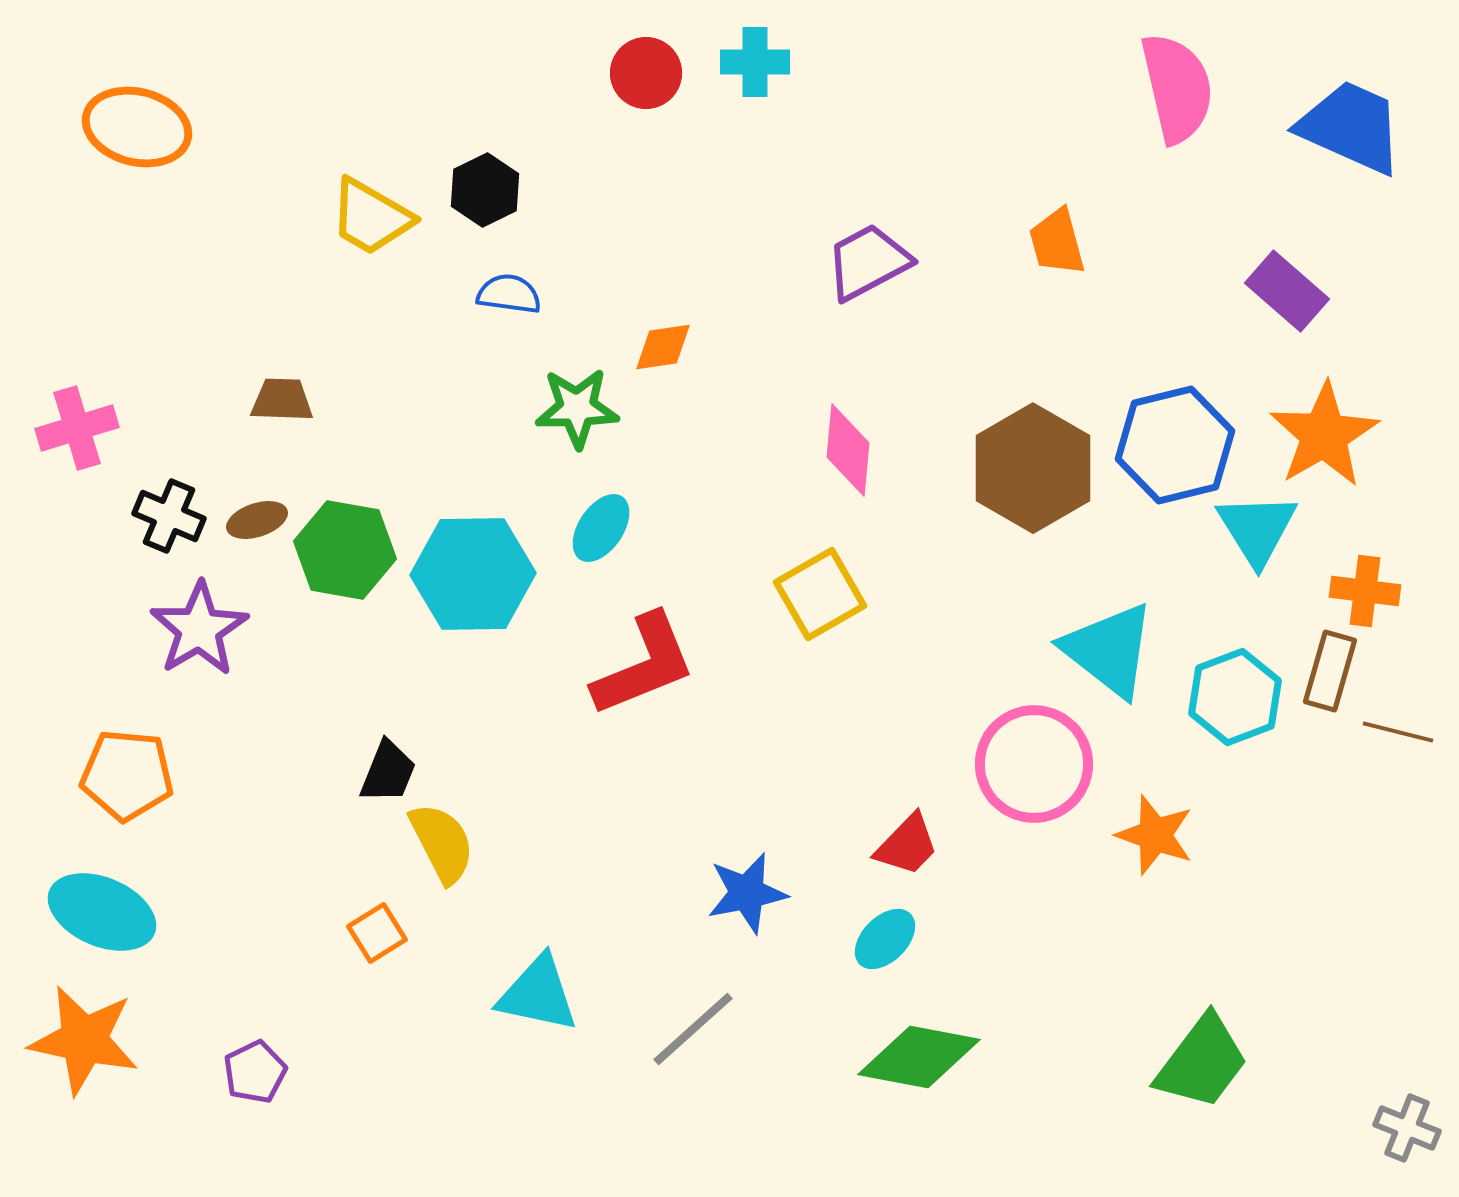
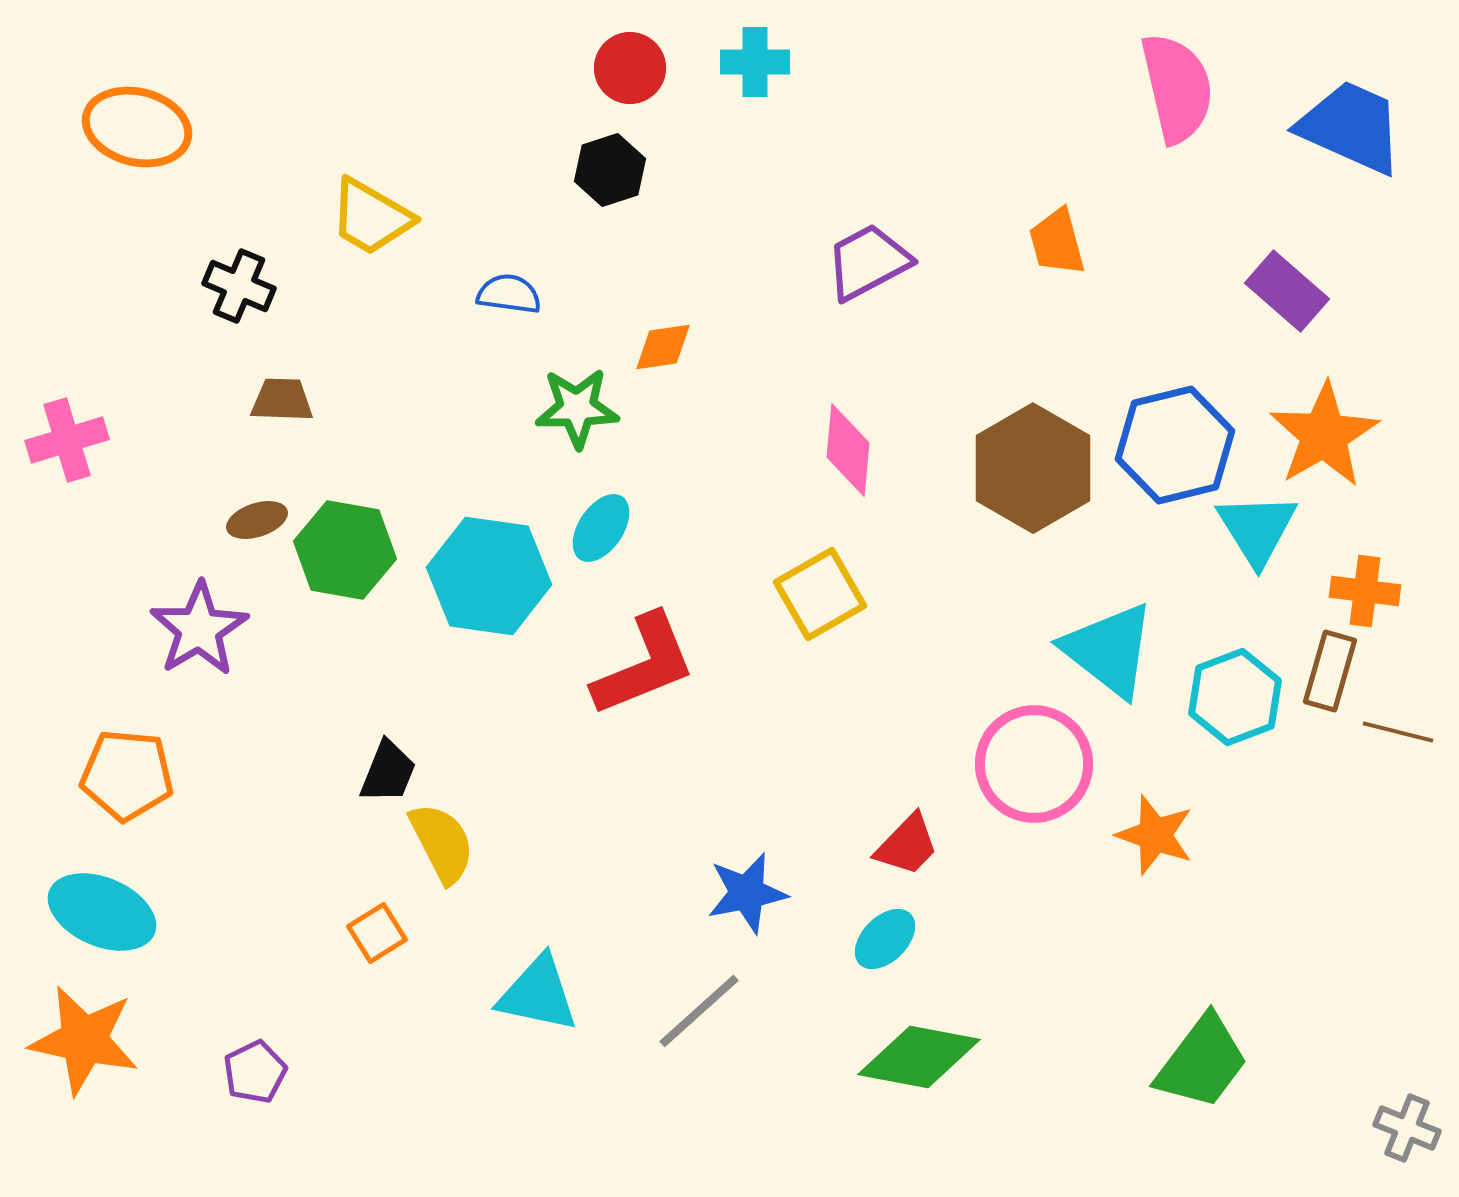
red circle at (646, 73): moved 16 px left, 5 px up
black hexagon at (485, 190): moved 125 px right, 20 px up; rotated 8 degrees clockwise
pink cross at (77, 428): moved 10 px left, 12 px down
black cross at (169, 516): moved 70 px right, 230 px up
cyan hexagon at (473, 574): moved 16 px right, 2 px down; rotated 9 degrees clockwise
gray line at (693, 1029): moved 6 px right, 18 px up
